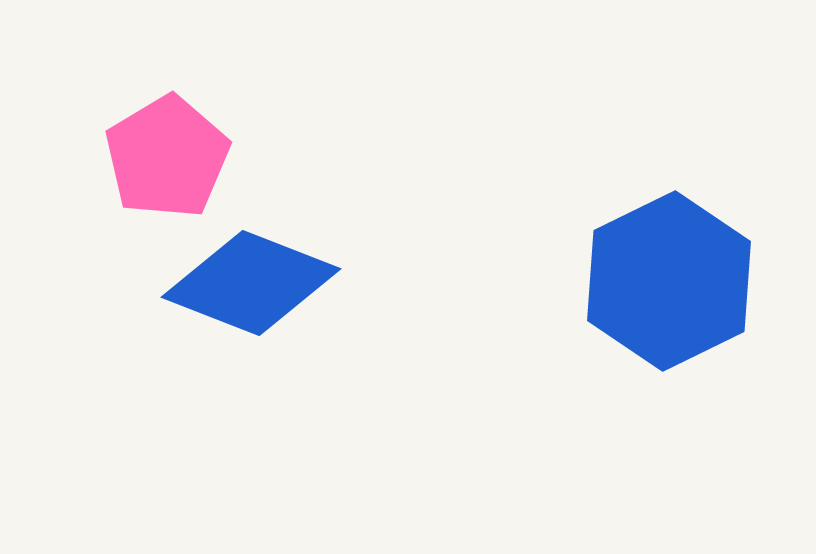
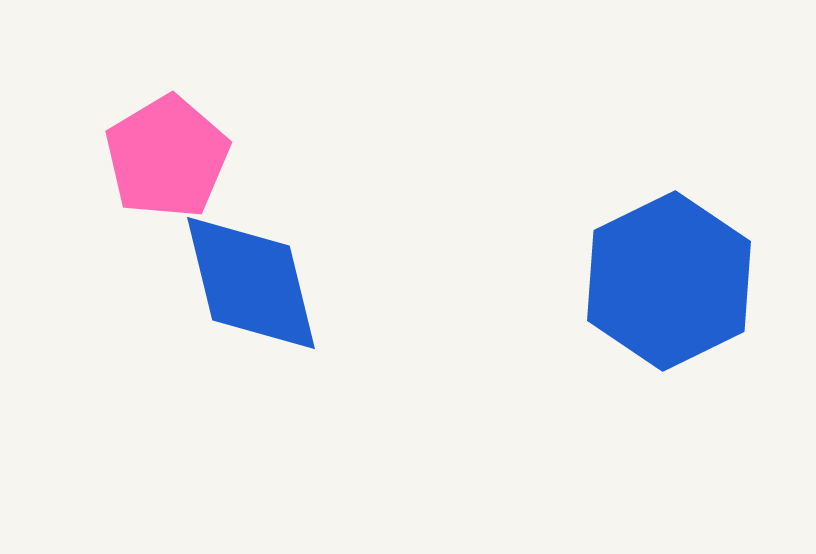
blue diamond: rotated 55 degrees clockwise
